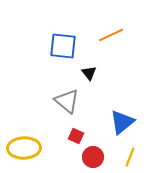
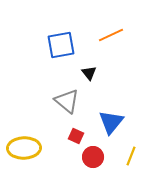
blue square: moved 2 px left, 1 px up; rotated 16 degrees counterclockwise
blue triangle: moved 11 px left; rotated 12 degrees counterclockwise
yellow line: moved 1 px right, 1 px up
